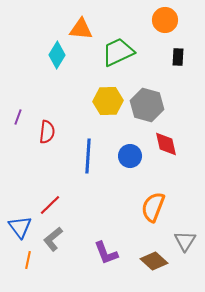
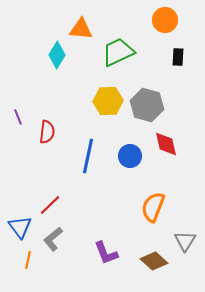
purple line: rotated 42 degrees counterclockwise
blue line: rotated 8 degrees clockwise
